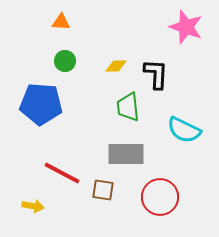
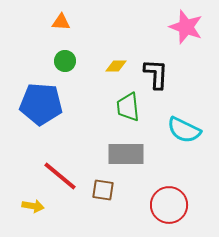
red line: moved 2 px left, 3 px down; rotated 12 degrees clockwise
red circle: moved 9 px right, 8 px down
